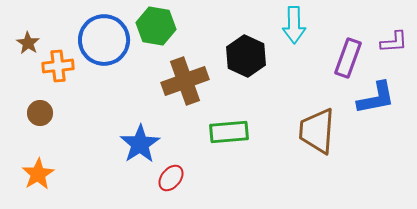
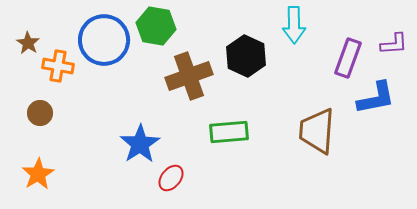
purple L-shape: moved 2 px down
orange cross: rotated 16 degrees clockwise
brown cross: moved 4 px right, 5 px up
